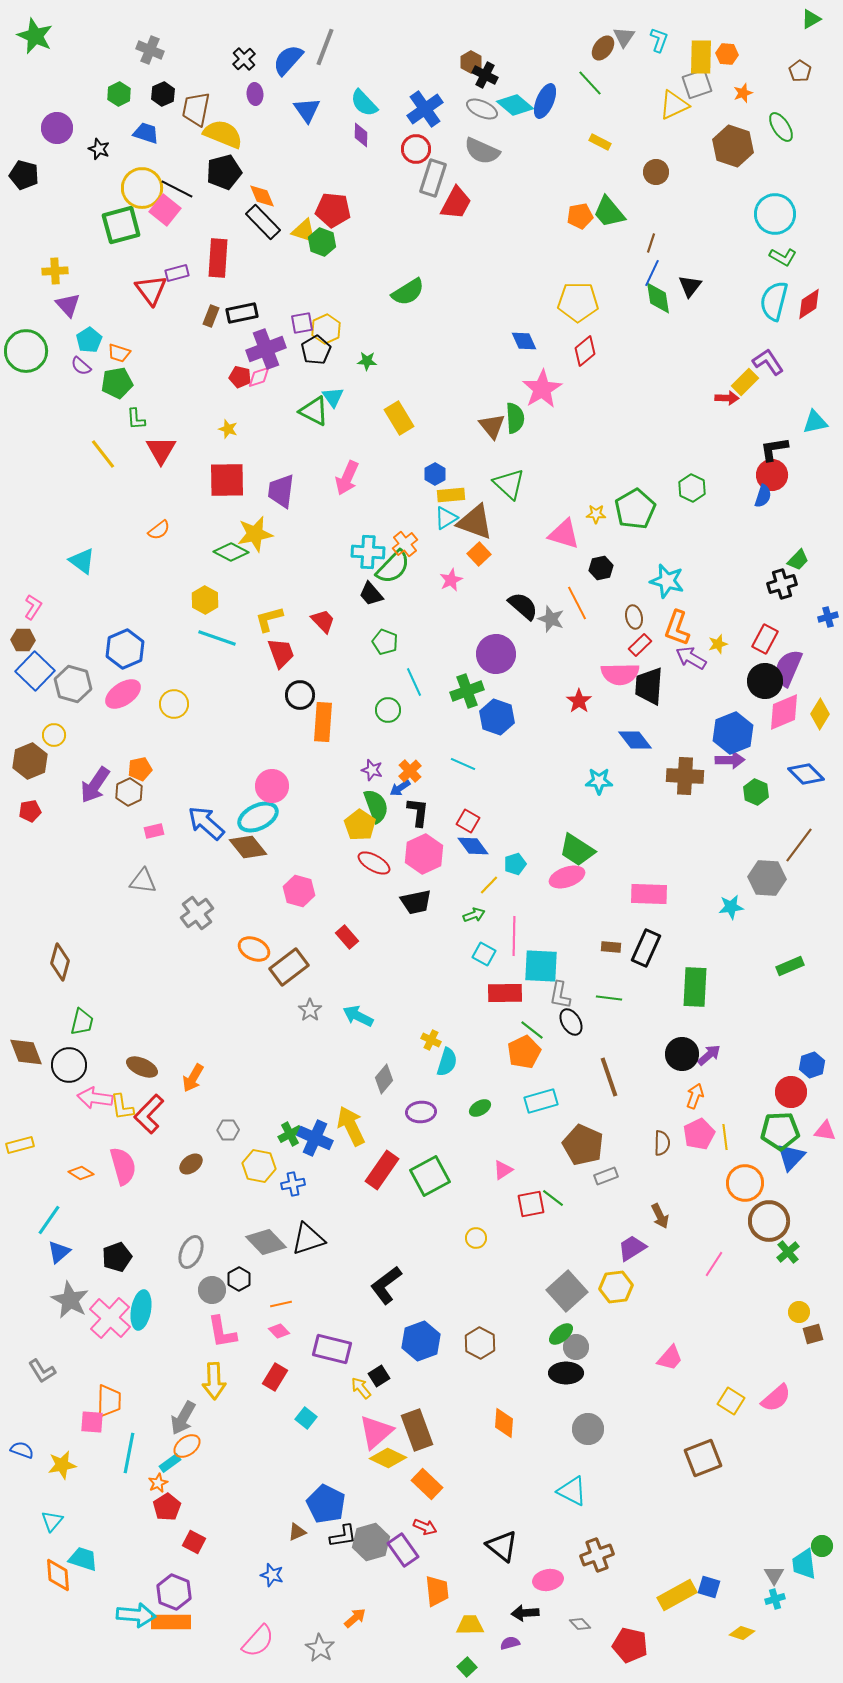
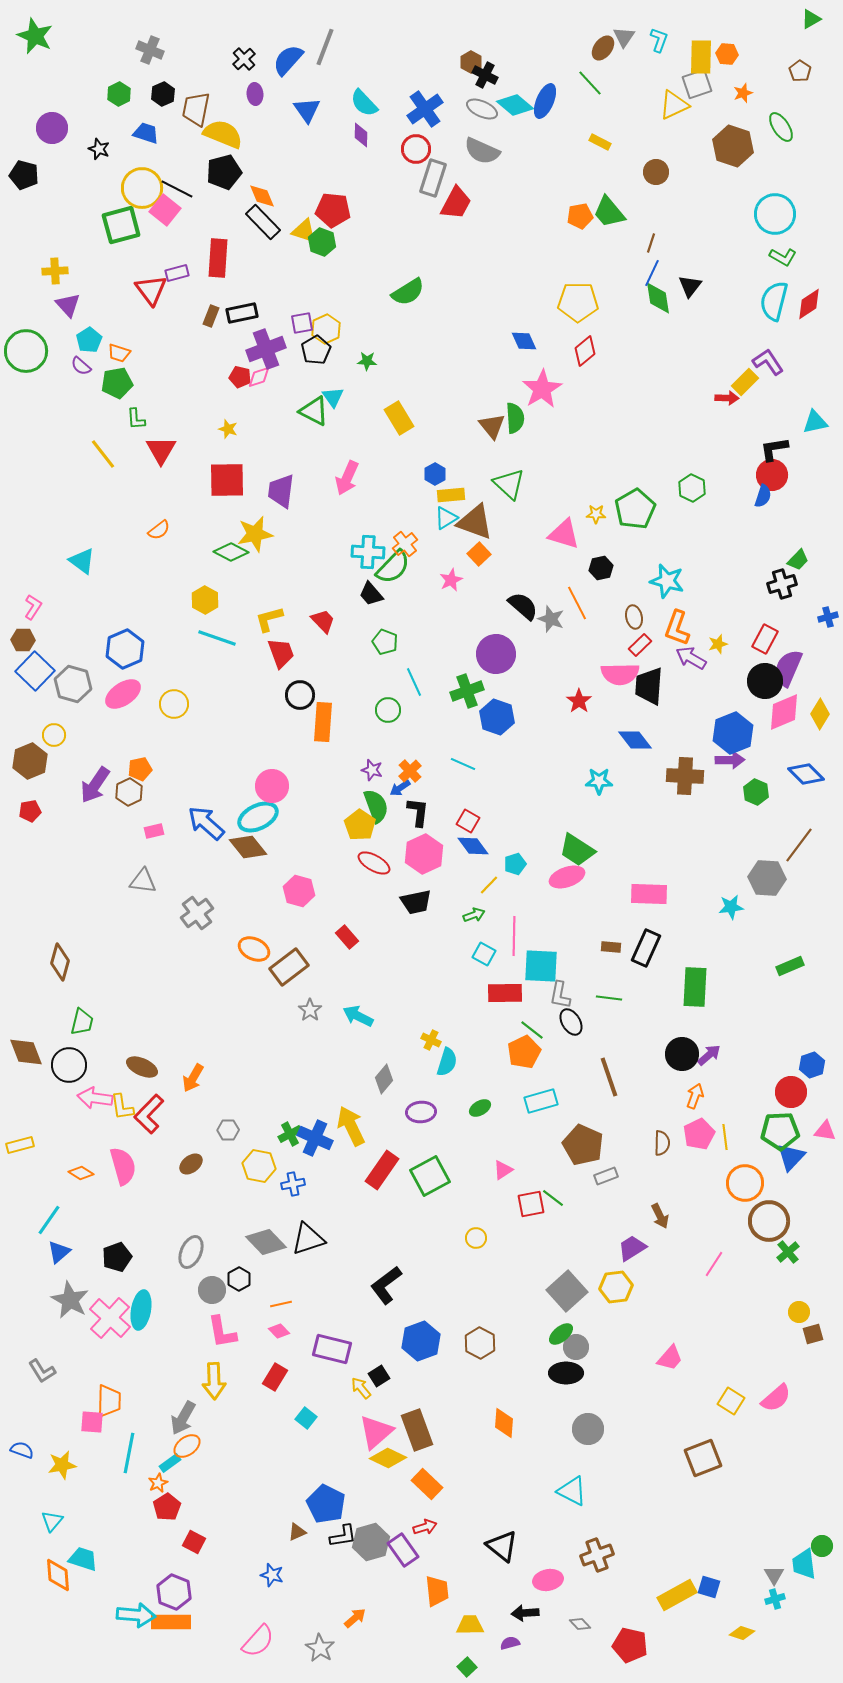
purple circle at (57, 128): moved 5 px left
red arrow at (425, 1527): rotated 40 degrees counterclockwise
